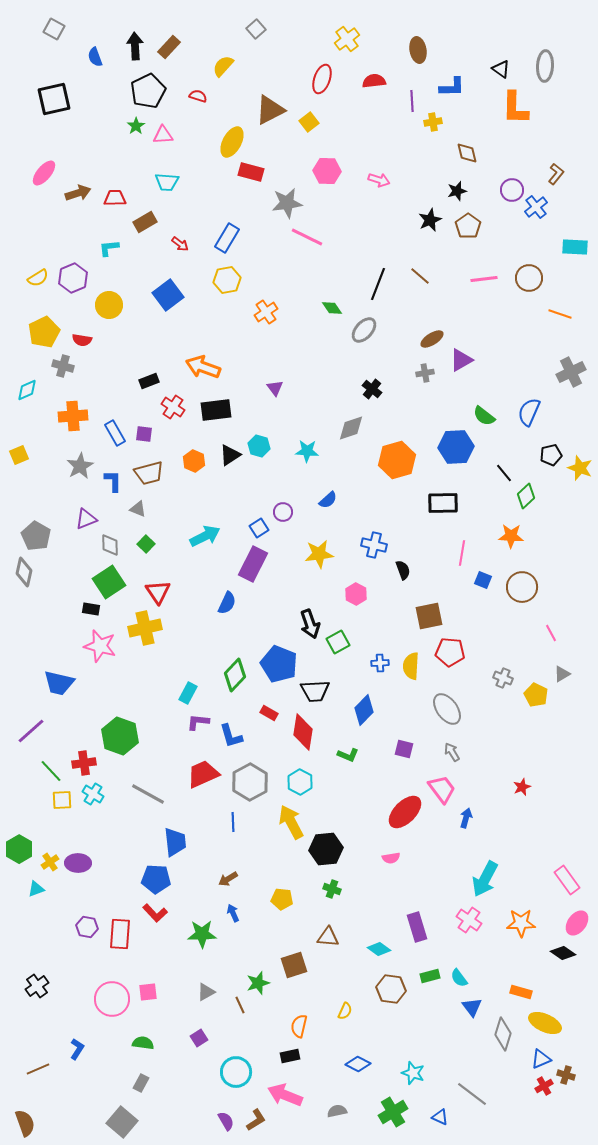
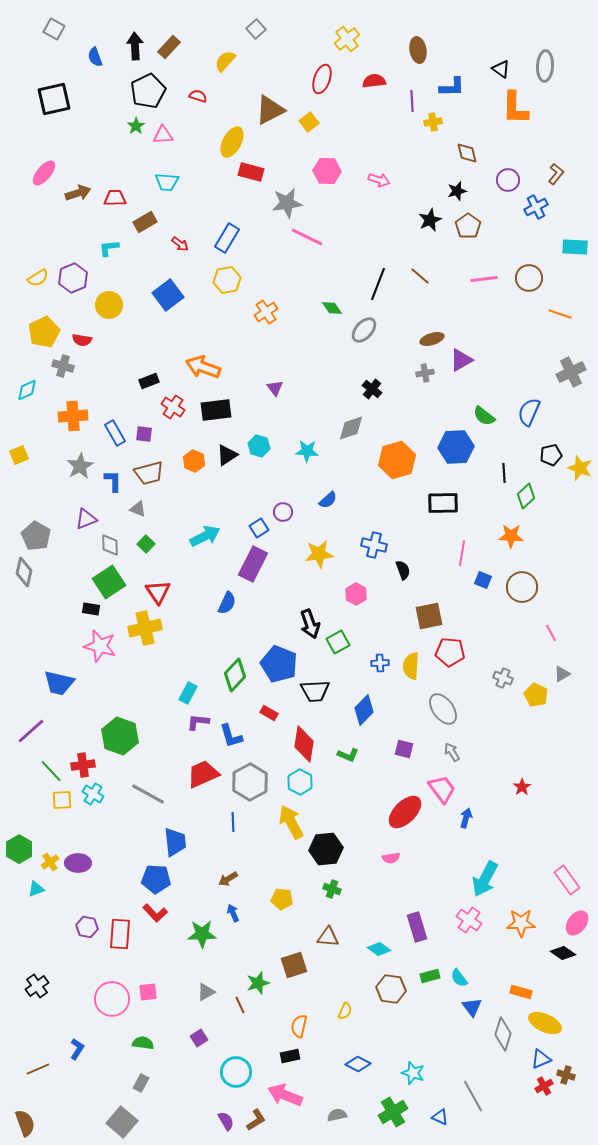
yellow semicircle at (223, 66): moved 2 px right, 5 px up
purple circle at (512, 190): moved 4 px left, 10 px up
blue cross at (536, 207): rotated 10 degrees clockwise
brown ellipse at (432, 339): rotated 15 degrees clockwise
black triangle at (230, 455): moved 3 px left
black line at (504, 473): rotated 36 degrees clockwise
gray ellipse at (447, 709): moved 4 px left
red diamond at (303, 732): moved 1 px right, 12 px down
red cross at (84, 763): moved 1 px left, 2 px down
red star at (522, 787): rotated 12 degrees counterclockwise
gray line at (472, 1094): moved 1 px right, 2 px down; rotated 24 degrees clockwise
gray semicircle at (337, 1111): moved 4 px down
